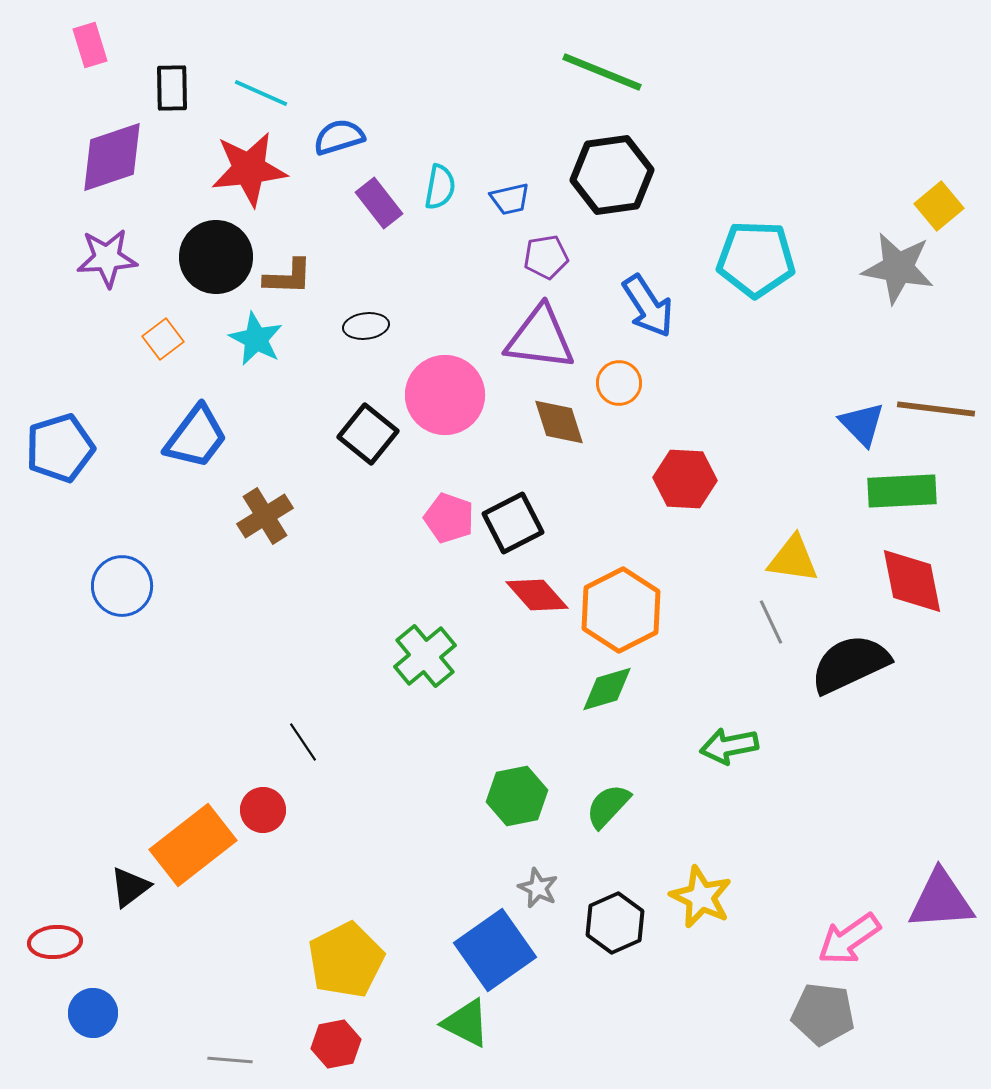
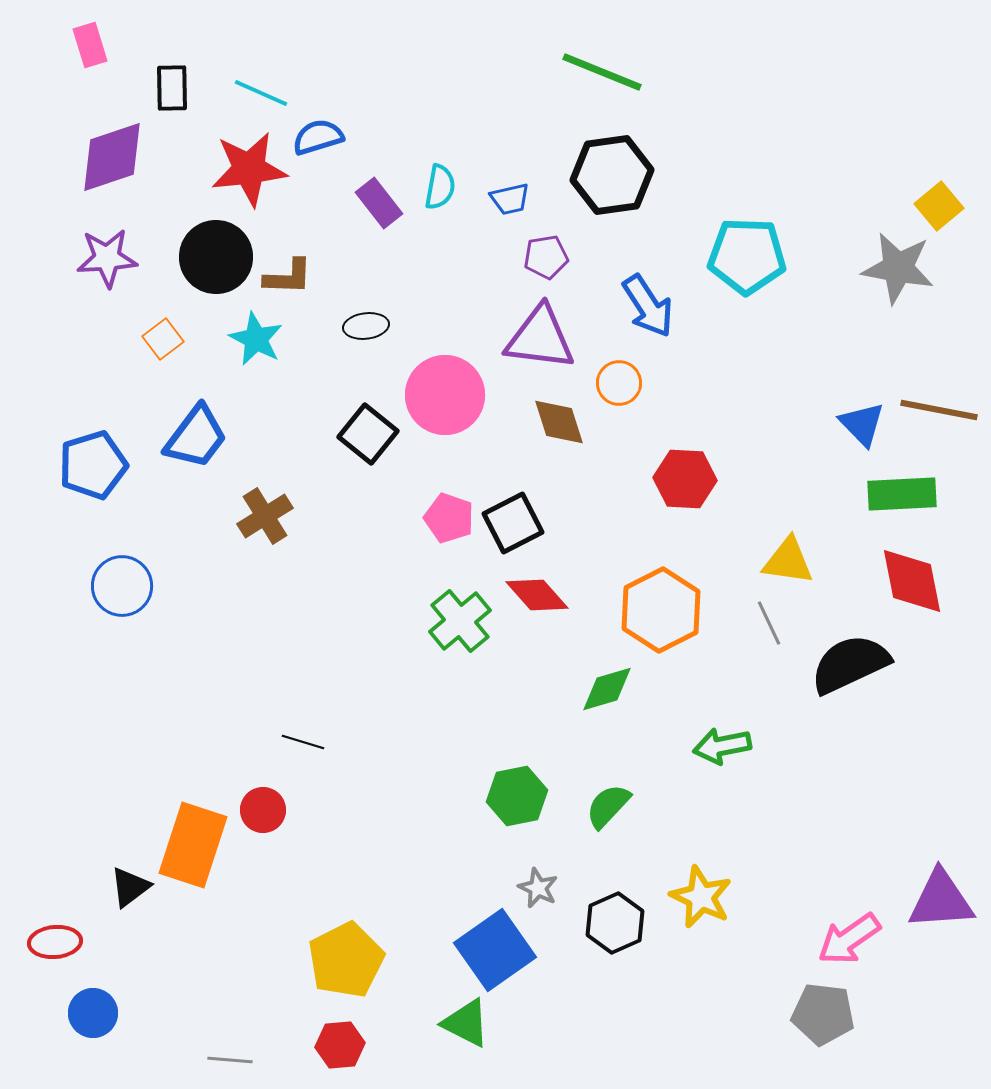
blue semicircle at (339, 137): moved 21 px left
cyan pentagon at (756, 259): moved 9 px left, 3 px up
brown line at (936, 409): moved 3 px right, 1 px down; rotated 4 degrees clockwise
blue pentagon at (60, 448): moved 33 px right, 17 px down
green rectangle at (902, 491): moved 3 px down
yellow triangle at (793, 559): moved 5 px left, 2 px down
orange hexagon at (621, 610): moved 40 px right
gray line at (771, 622): moved 2 px left, 1 px down
green cross at (425, 656): moved 35 px right, 35 px up
black line at (303, 742): rotated 39 degrees counterclockwise
green arrow at (729, 746): moved 7 px left
orange rectangle at (193, 845): rotated 34 degrees counterclockwise
red hexagon at (336, 1044): moved 4 px right, 1 px down; rotated 6 degrees clockwise
